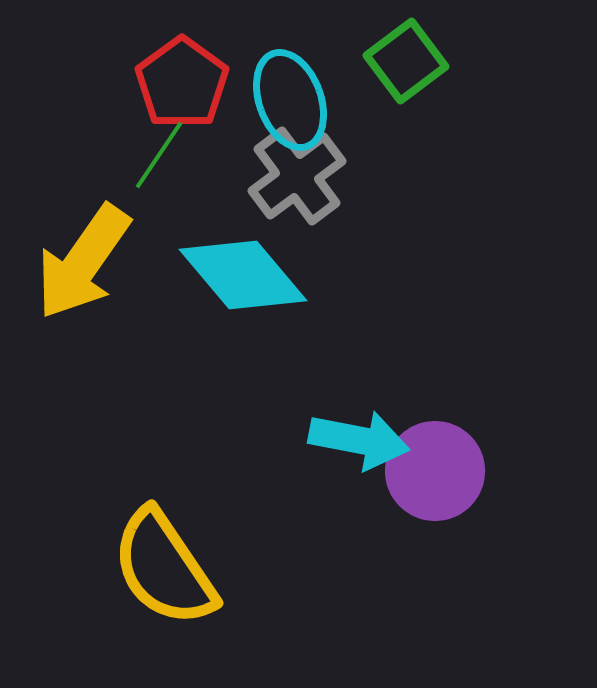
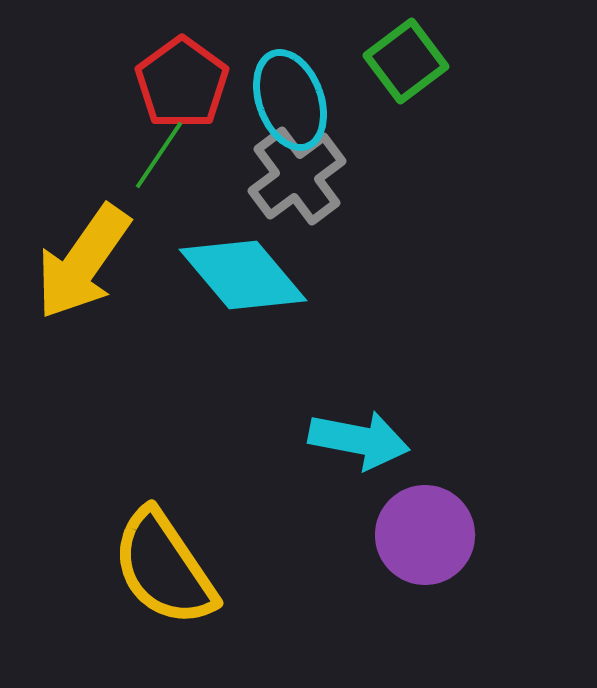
purple circle: moved 10 px left, 64 px down
